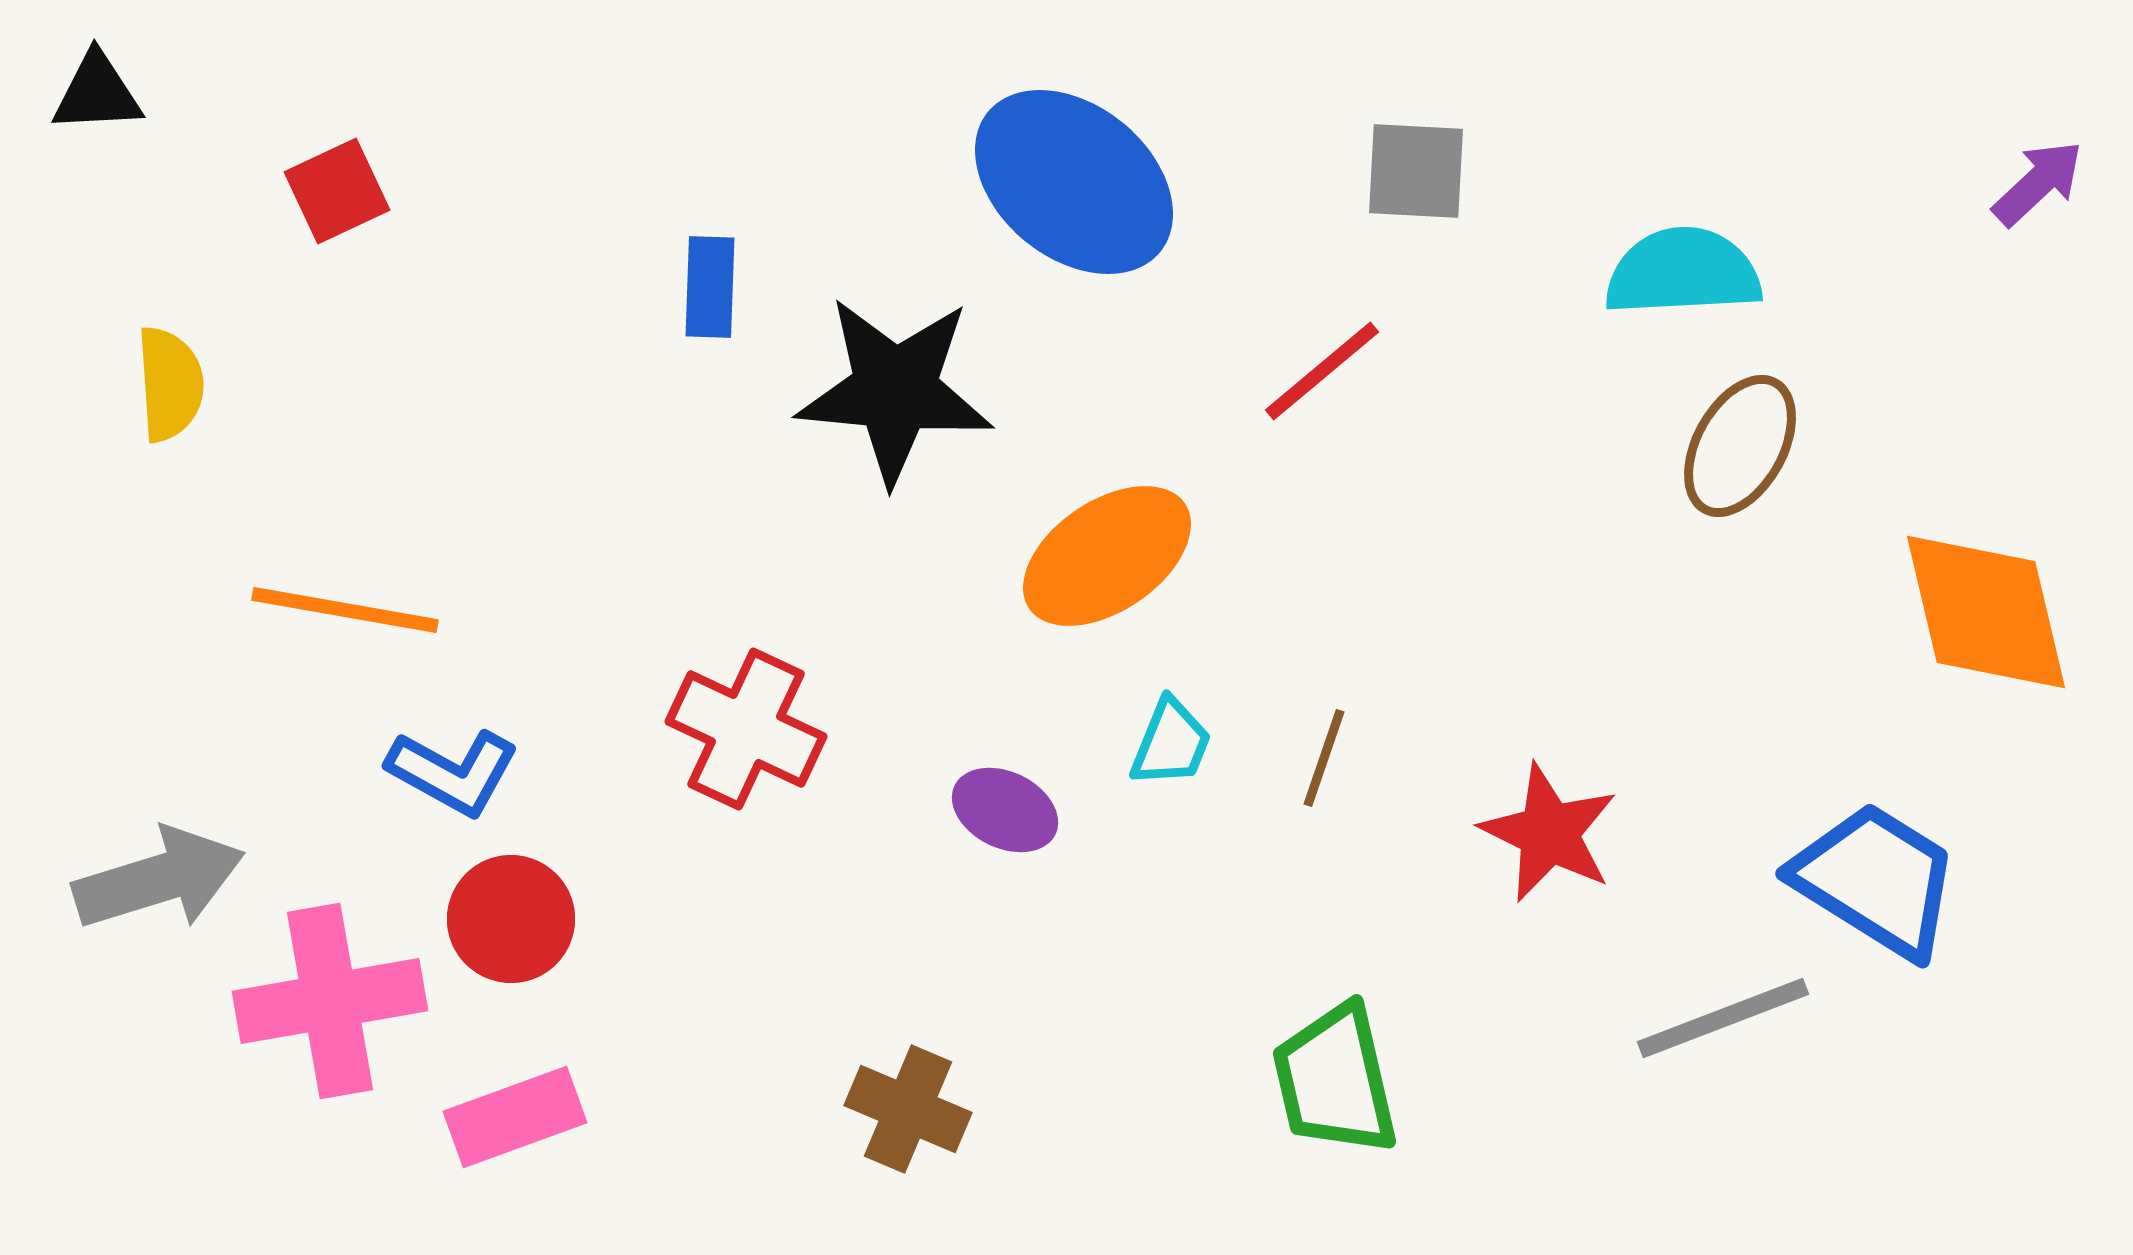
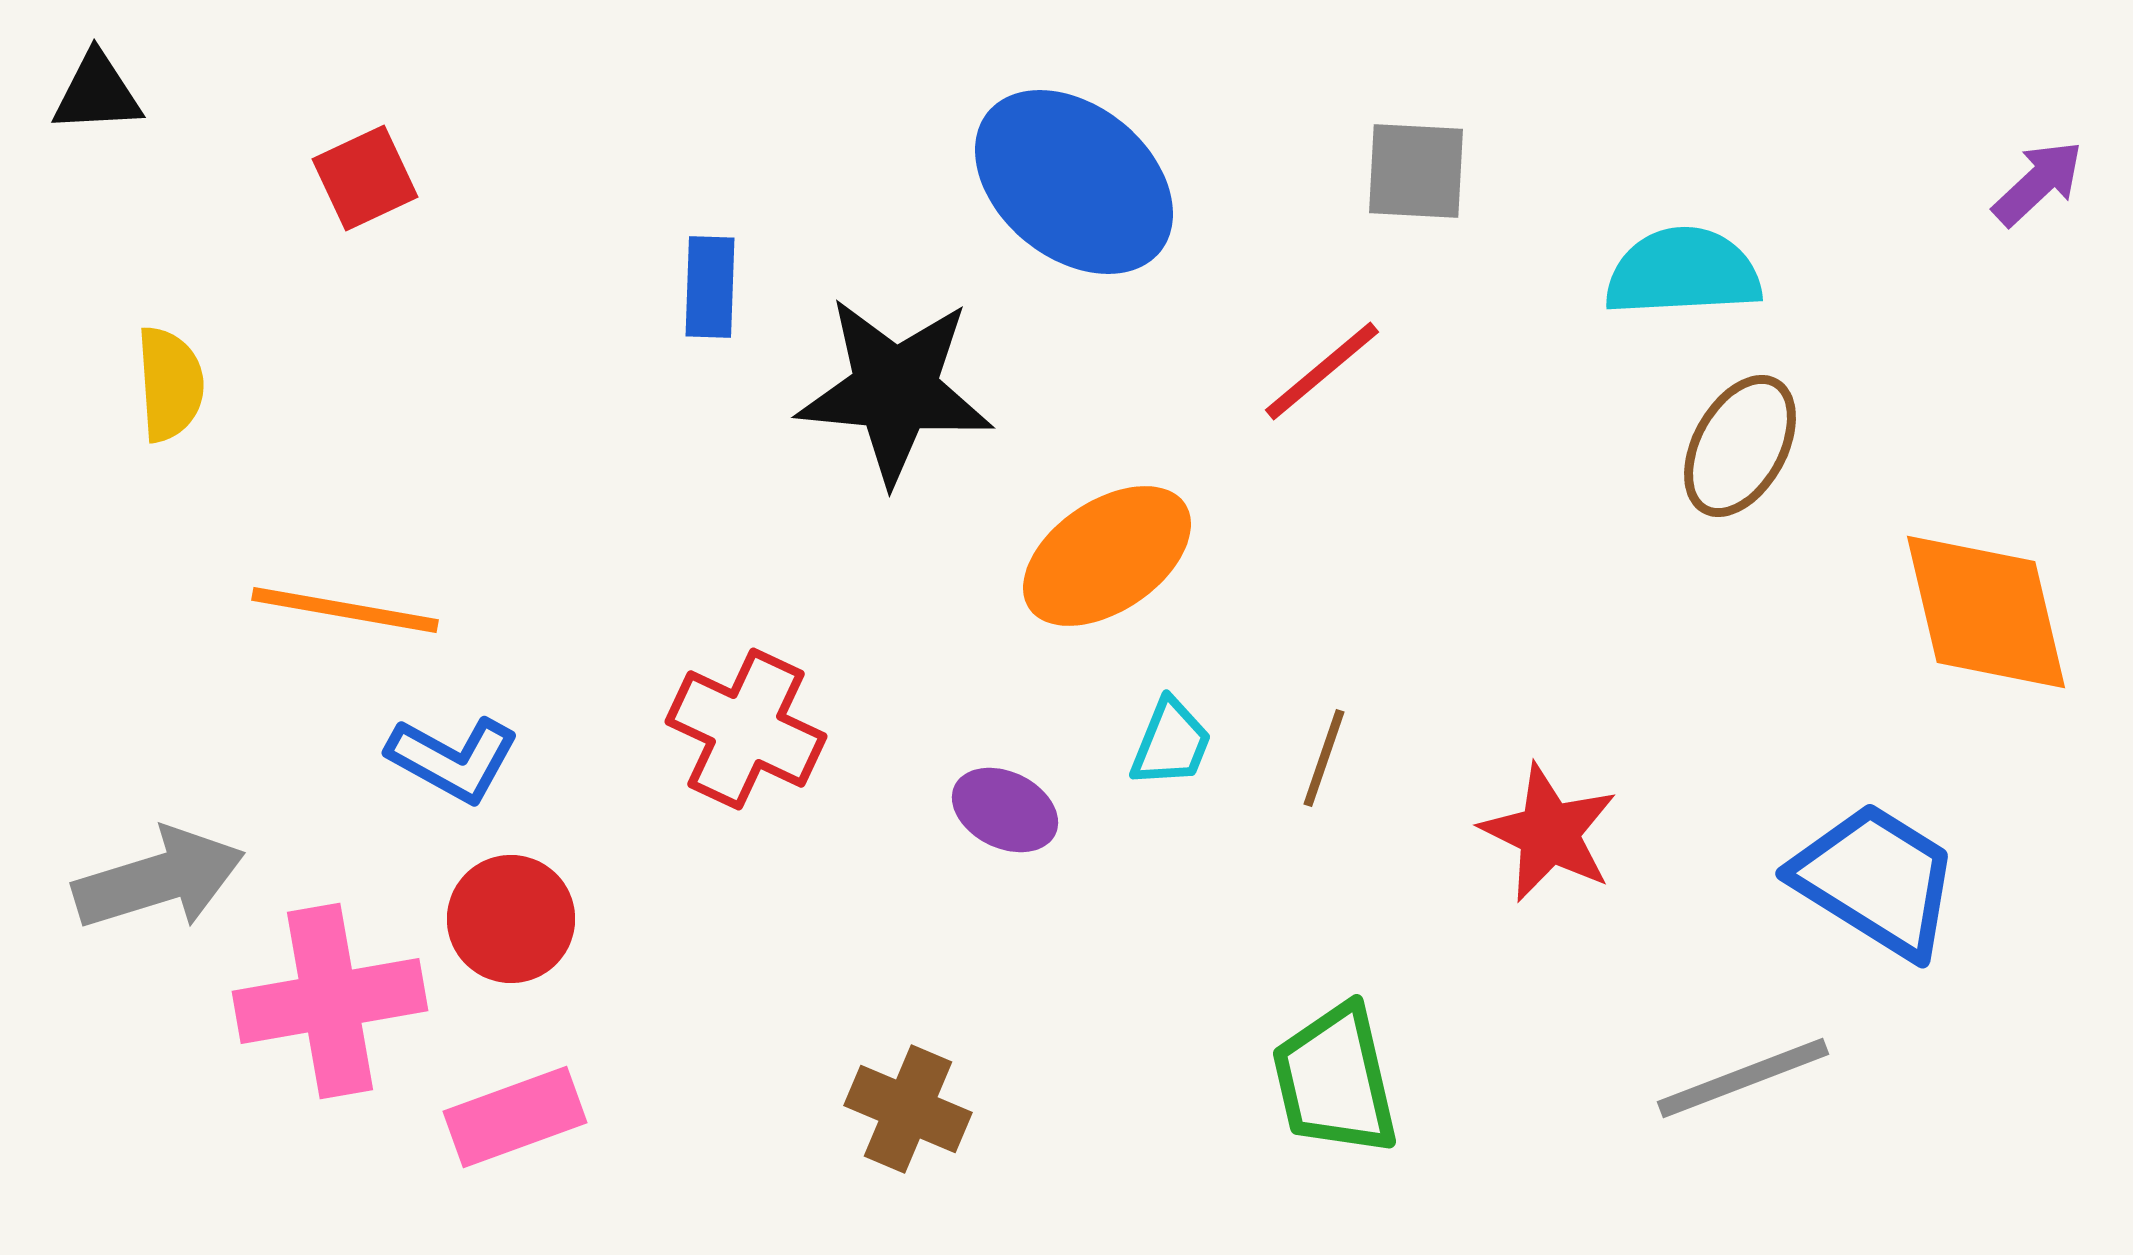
red square: moved 28 px right, 13 px up
blue L-shape: moved 13 px up
gray line: moved 20 px right, 60 px down
